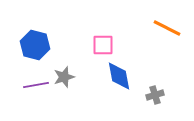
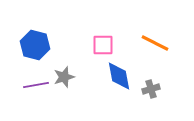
orange line: moved 12 px left, 15 px down
gray cross: moved 4 px left, 6 px up
